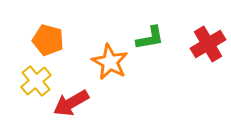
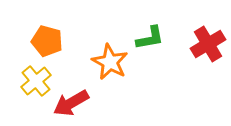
orange pentagon: moved 1 px left, 1 px down
